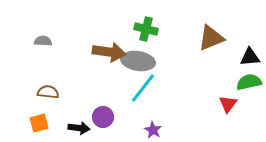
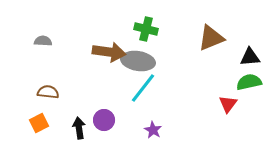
purple circle: moved 1 px right, 3 px down
orange square: rotated 12 degrees counterclockwise
black arrow: rotated 105 degrees counterclockwise
